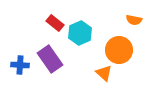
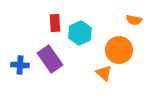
red rectangle: rotated 48 degrees clockwise
